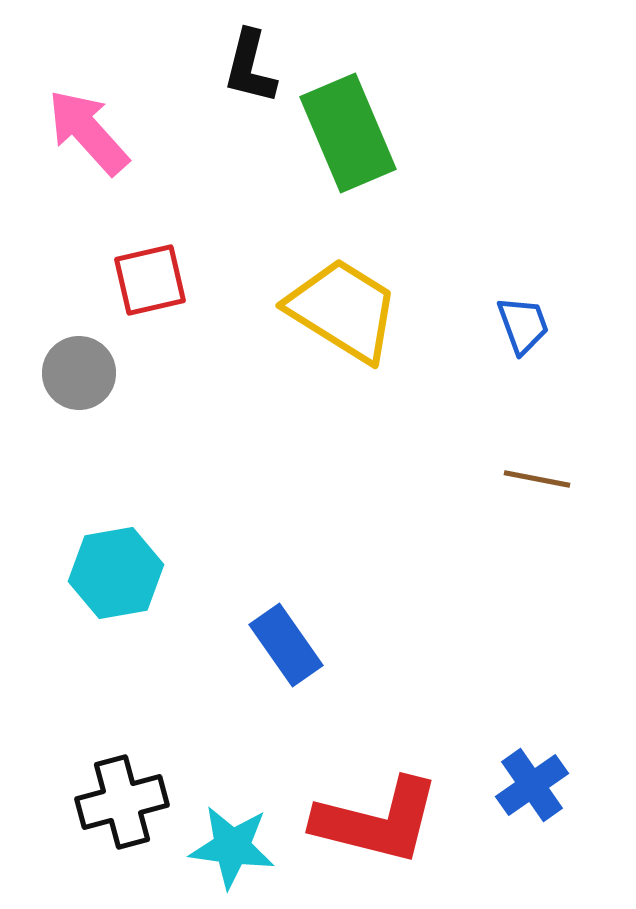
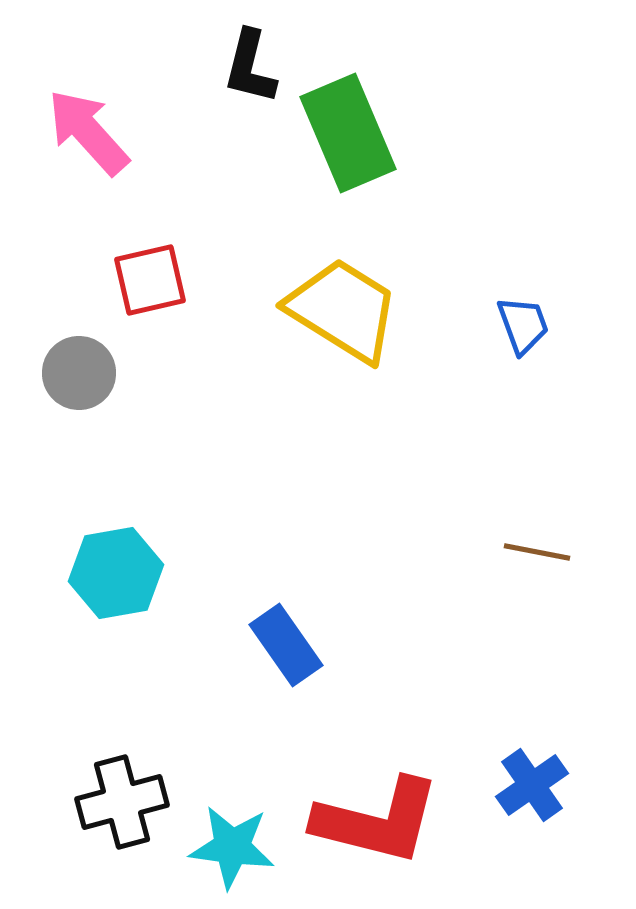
brown line: moved 73 px down
